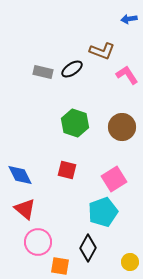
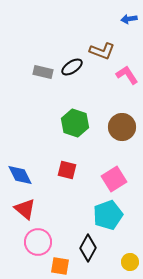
black ellipse: moved 2 px up
cyan pentagon: moved 5 px right, 3 px down
